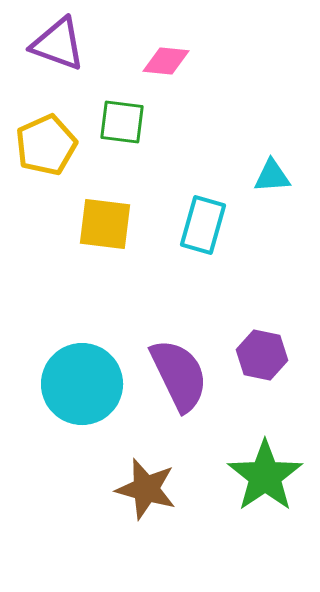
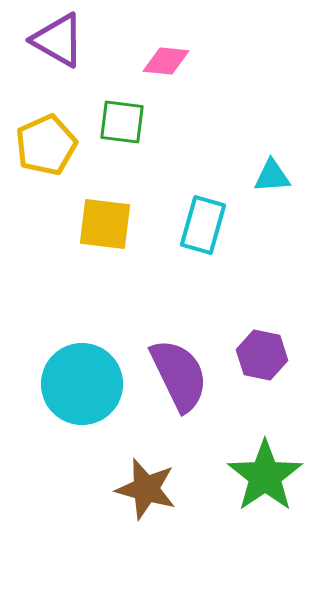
purple triangle: moved 4 px up; rotated 10 degrees clockwise
